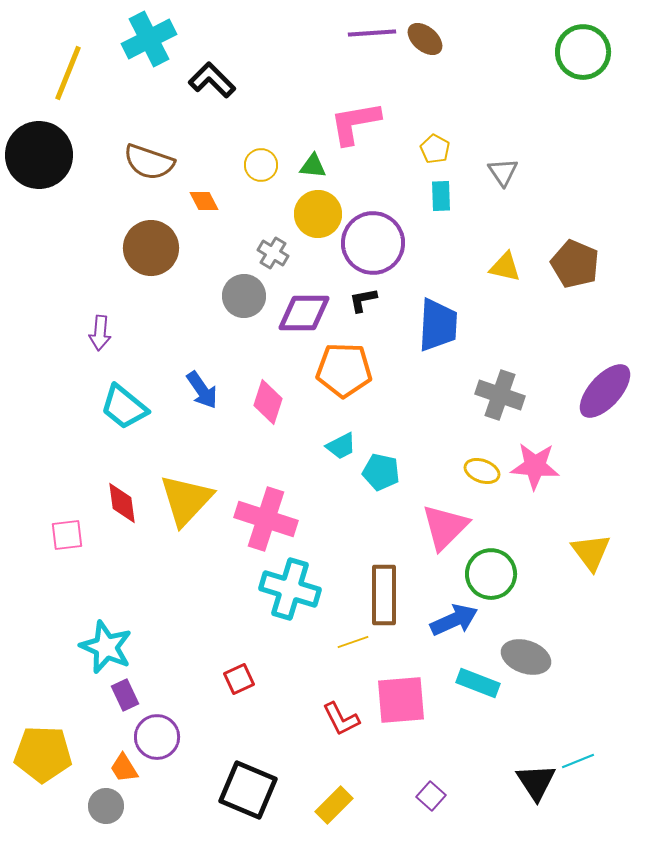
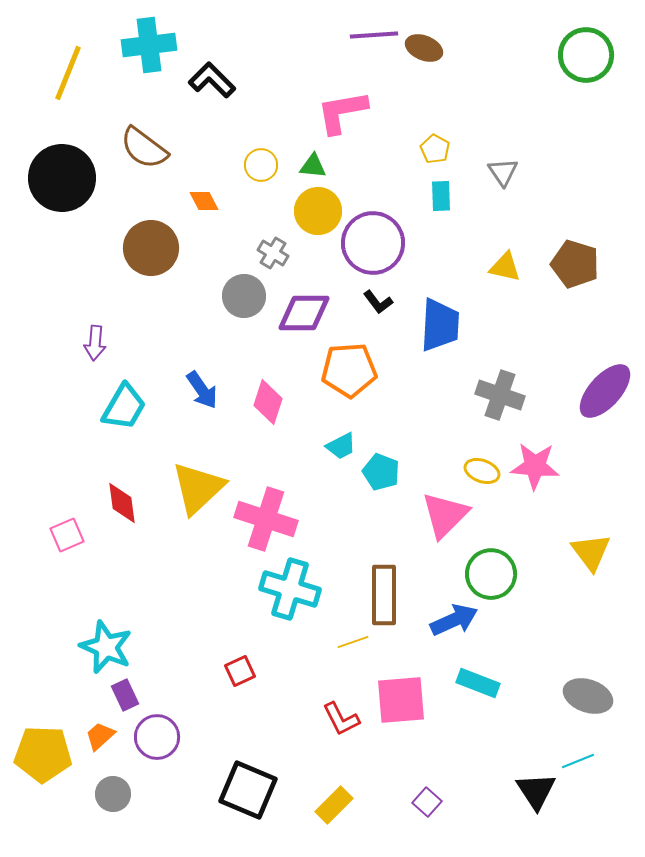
purple line at (372, 33): moved 2 px right, 2 px down
cyan cross at (149, 39): moved 6 px down; rotated 20 degrees clockwise
brown ellipse at (425, 39): moved 1 px left, 9 px down; rotated 18 degrees counterclockwise
green circle at (583, 52): moved 3 px right, 3 px down
pink L-shape at (355, 123): moved 13 px left, 11 px up
black circle at (39, 155): moved 23 px right, 23 px down
brown semicircle at (149, 162): moved 5 px left, 14 px up; rotated 18 degrees clockwise
yellow circle at (318, 214): moved 3 px up
brown pentagon at (575, 264): rotated 6 degrees counterclockwise
black L-shape at (363, 300): moved 15 px right, 2 px down; rotated 116 degrees counterclockwise
blue trapezoid at (438, 325): moved 2 px right
purple arrow at (100, 333): moved 5 px left, 10 px down
orange pentagon at (344, 370): moved 5 px right; rotated 6 degrees counterclockwise
cyan trapezoid at (124, 407): rotated 99 degrees counterclockwise
cyan pentagon at (381, 472): rotated 9 degrees clockwise
yellow triangle at (186, 500): moved 12 px right, 12 px up; rotated 4 degrees clockwise
pink triangle at (445, 527): moved 12 px up
pink square at (67, 535): rotated 16 degrees counterclockwise
gray ellipse at (526, 657): moved 62 px right, 39 px down
red square at (239, 679): moved 1 px right, 8 px up
orange trapezoid at (124, 768): moved 24 px left, 32 px up; rotated 80 degrees clockwise
black triangle at (536, 782): moved 9 px down
purple square at (431, 796): moved 4 px left, 6 px down
gray circle at (106, 806): moved 7 px right, 12 px up
